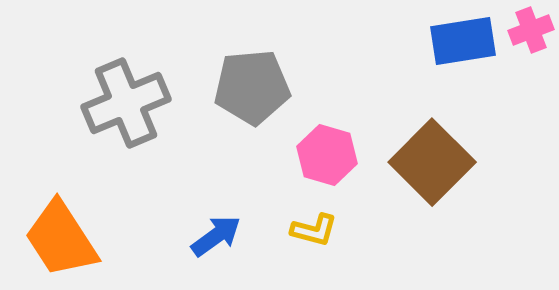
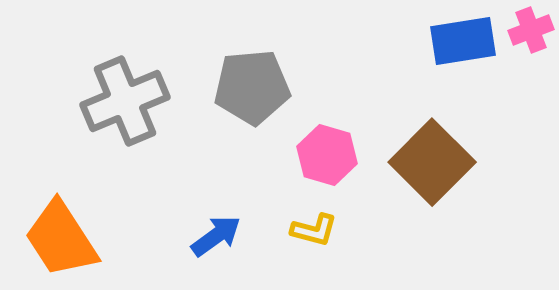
gray cross: moved 1 px left, 2 px up
